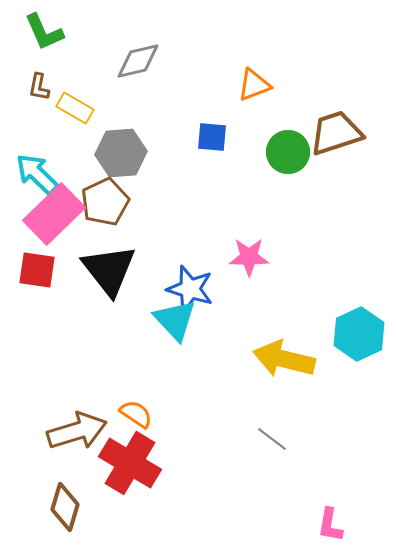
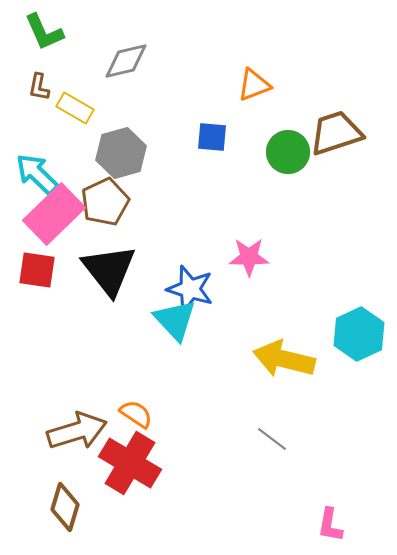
gray diamond: moved 12 px left
gray hexagon: rotated 12 degrees counterclockwise
